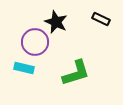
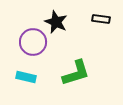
black rectangle: rotated 18 degrees counterclockwise
purple circle: moved 2 px left
cyan rectangle: moved 2 px right, 9 px down
